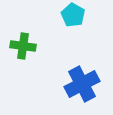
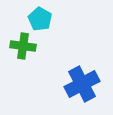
cyan pentagon: moved 33 px left, 4 px down
